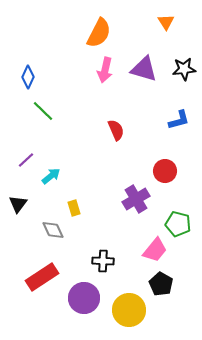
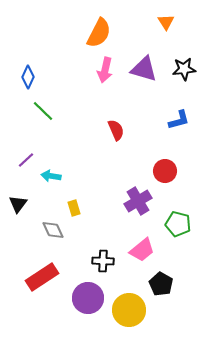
cyan arrow: rotated 132 degrees counterclockwise
purple cross: moved 2 px right, 2 px down
pink trapezoid: moved 13 px left; rotated 12 degrees clockwise
purple circle: moved 4 px right
